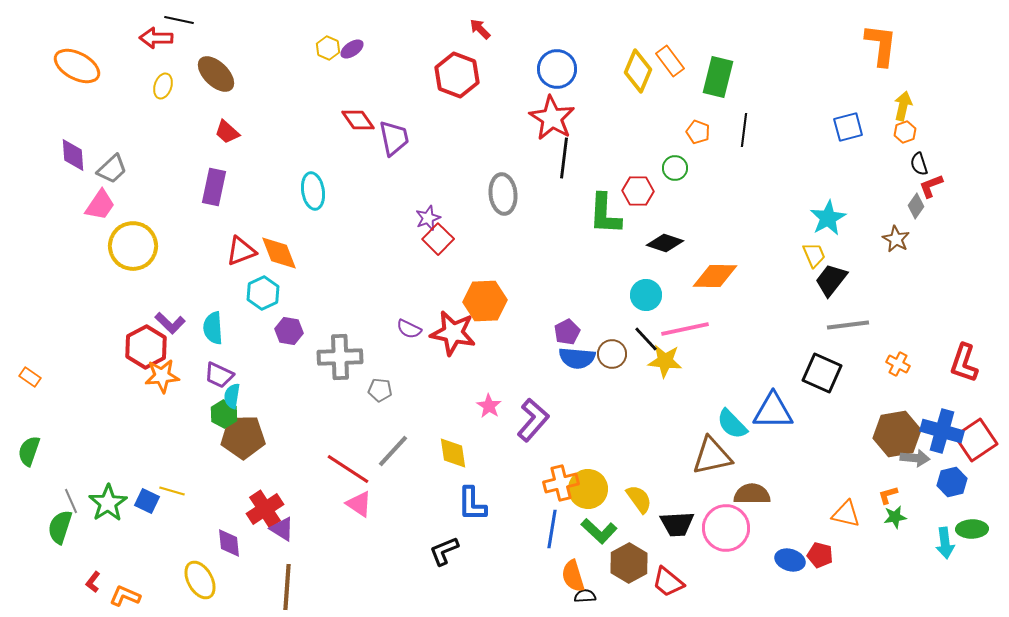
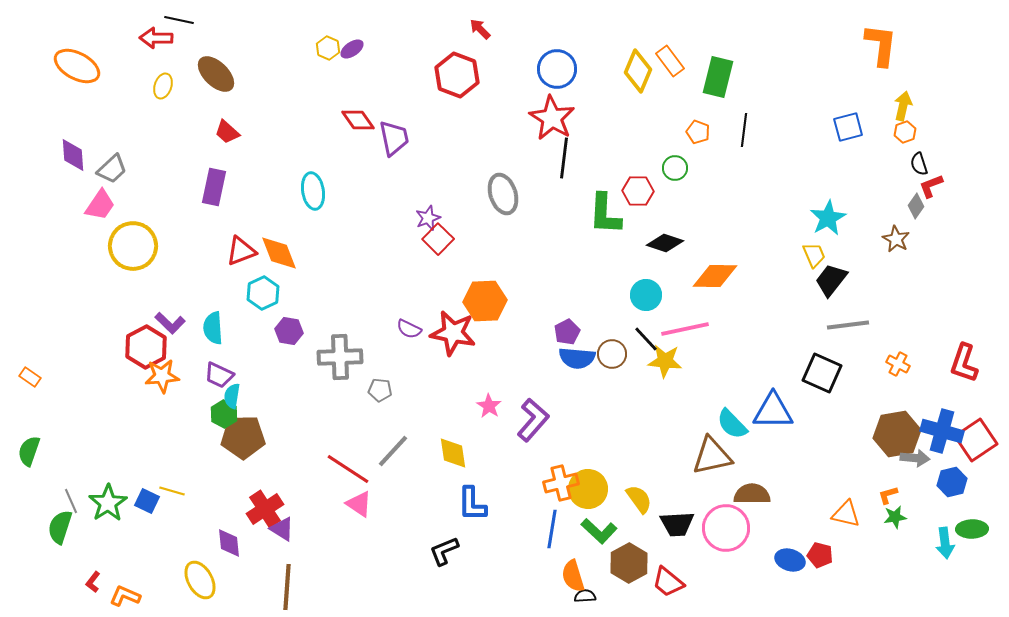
gray ellipse at (503, 194): rotated 12 degrees counterclockwise
